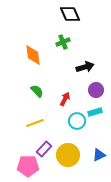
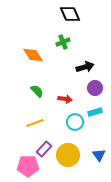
orange diamond: rotated 25 degrees counterclockwise
purple circle: moved 1 px left, 2 px up
red arrow: rotated 72 degrees clockwise
cyan circle: moved 2 px left, 1 px down
blue triangle: rotated 40 degrees counterclockwise
